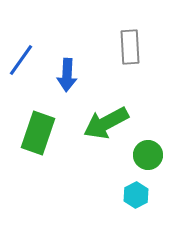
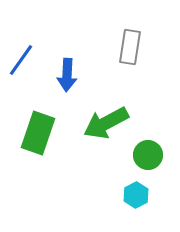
gray rectangle: rotated 12 degrees clockwise
